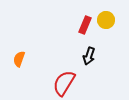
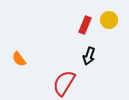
yellow circle: moved 3 px right
orange semicircle: rotated 56 degrees counterclockwise
